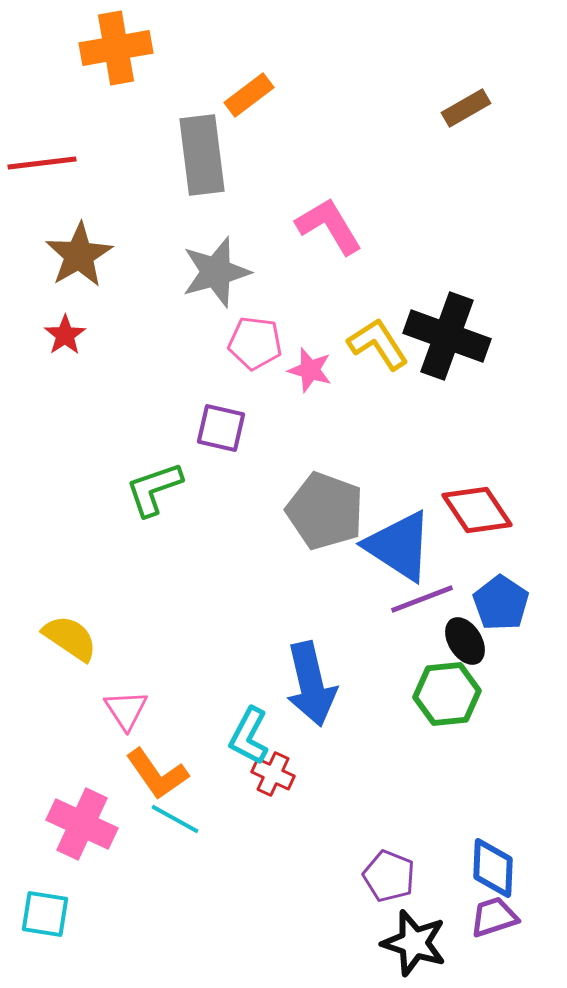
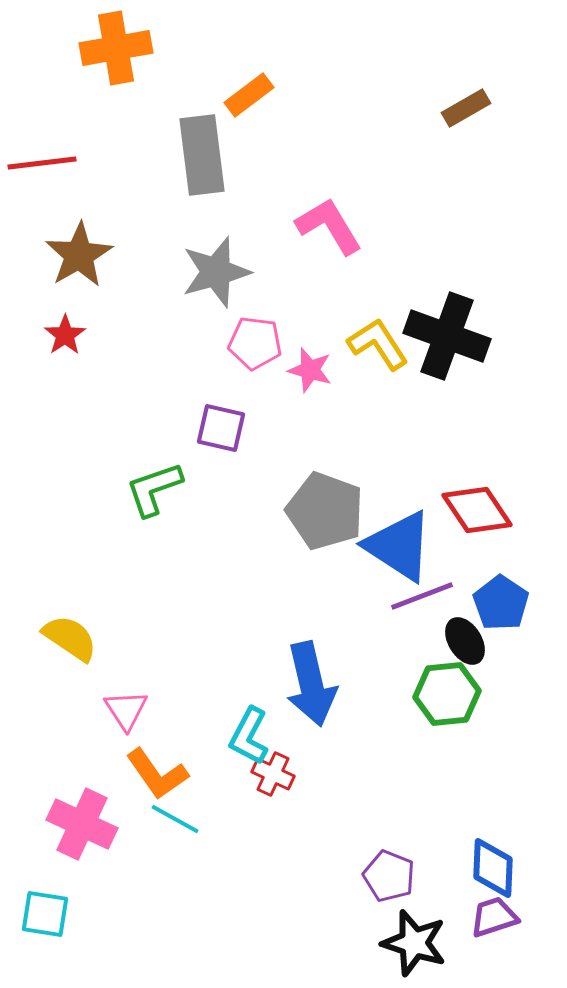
purple line: moved 3 px up
